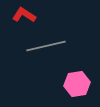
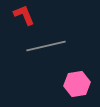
red L-shape: rotated 35 degrees clockwise
